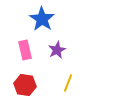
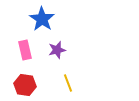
purple star: rotated 12 degrees clockwise
yellow line: rotated 42 degrees counterclockwise
